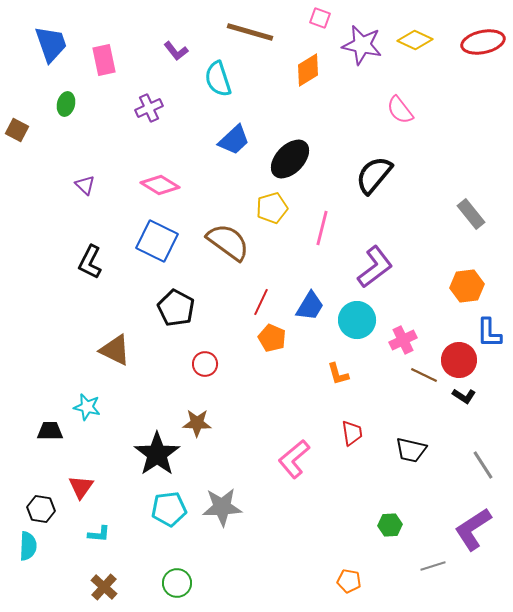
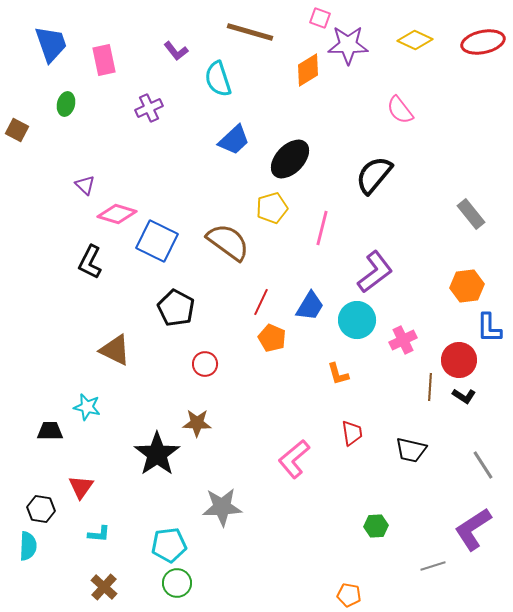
purple star at (362, 45): moved 14 px left; rotated 12 degrees counterclockwise
pink diamond at (160, 185): moved 43 px left, 29 px down; rotated 15 degrees counterclockwise
purple L-shape at (375, 267): moved 5 px down
blue L-shape at (489, 333): moved 5 px up
brown line at (424, 375): moved 6 px right, 12 px down; rotated 68 degrees clockwise
cyan pentagon at (169, 509): moved 36 px down
green hexagon at (390, 525): moved 14 px left, 1 px down
orange pentagon at (349, 581): moved 14 px down
